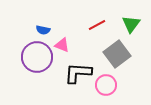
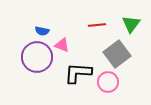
red line: rotated 24 degrees clockwise
blue semicircle: moved 1 px left, 1 px down
pink circle: moved 2 px right, 3 px up
